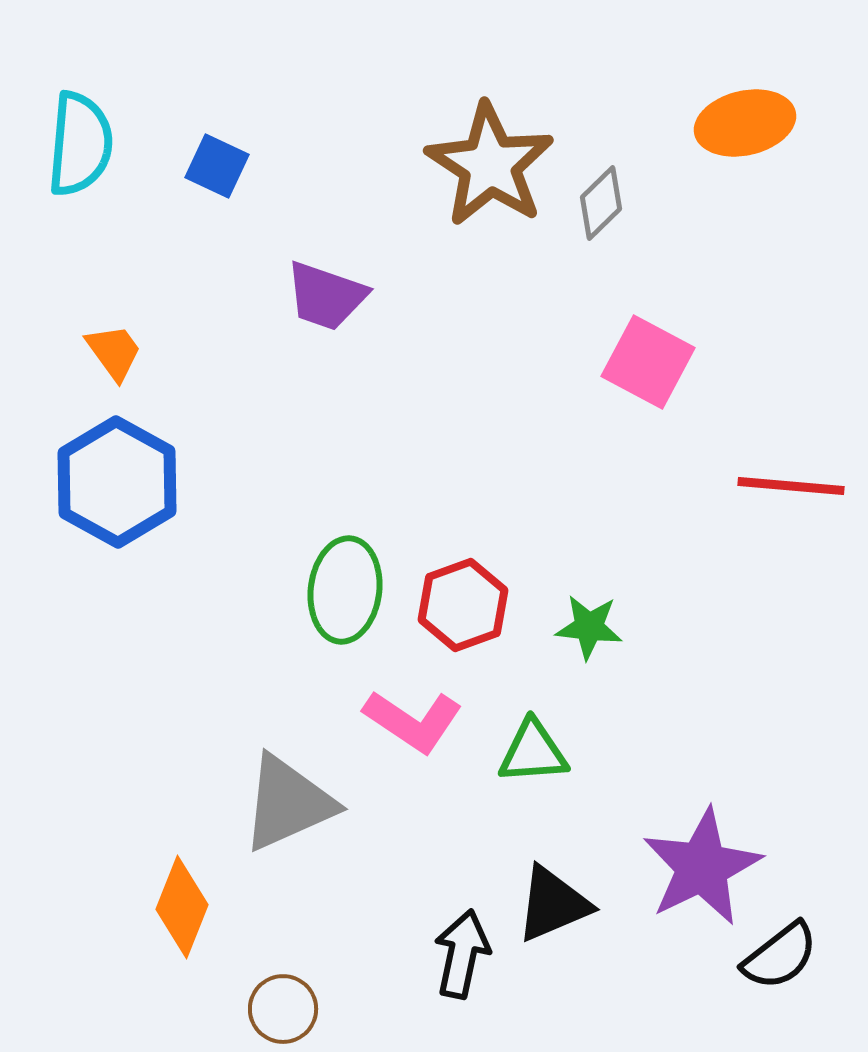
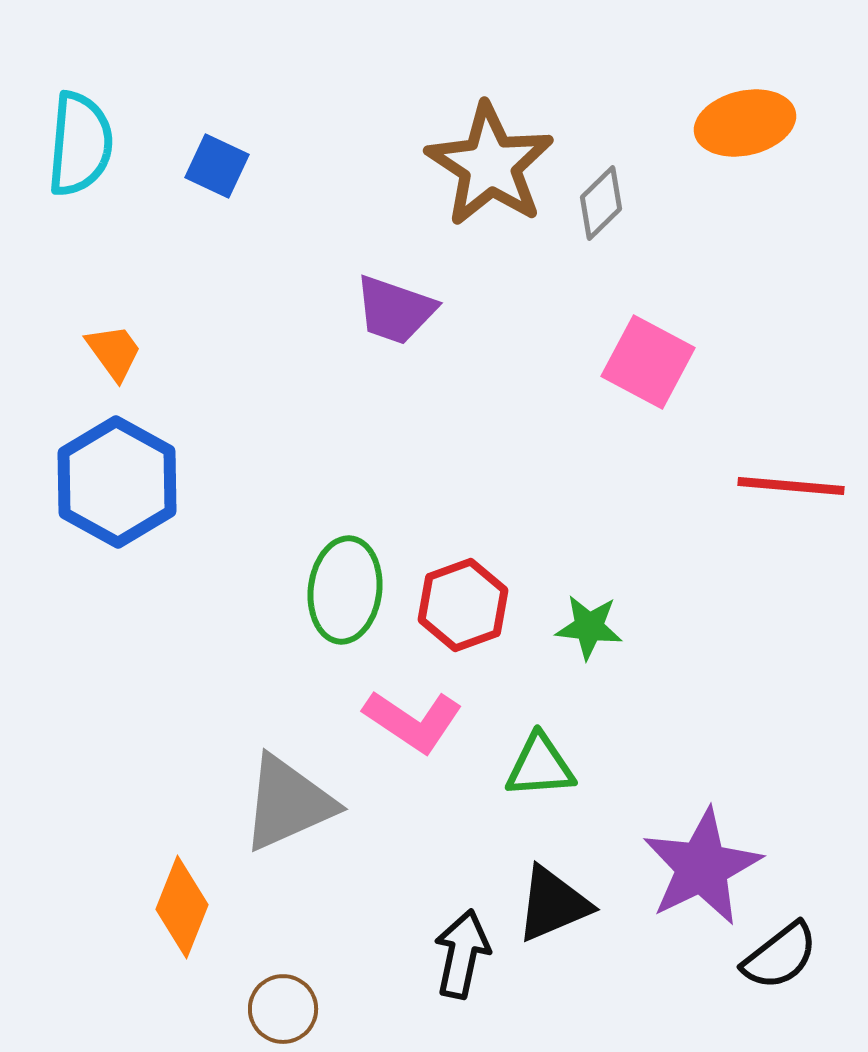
purple trapezoid: moved 69 px right, 14 px down
green triangle: moved 7 px right, 14 px down
